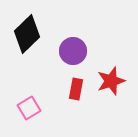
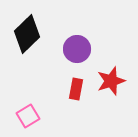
purple circle: moved 4 px right, 2 px up
pink square: moved 1 px left, 8 px down
